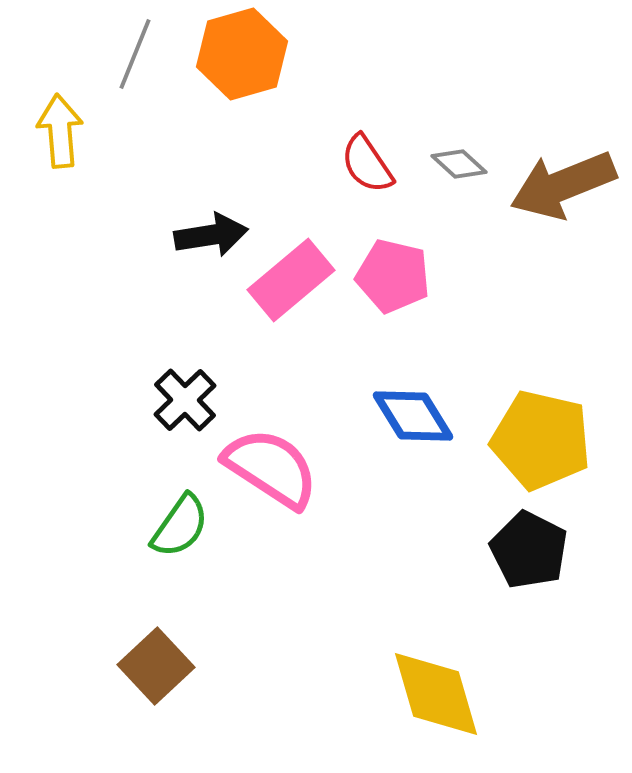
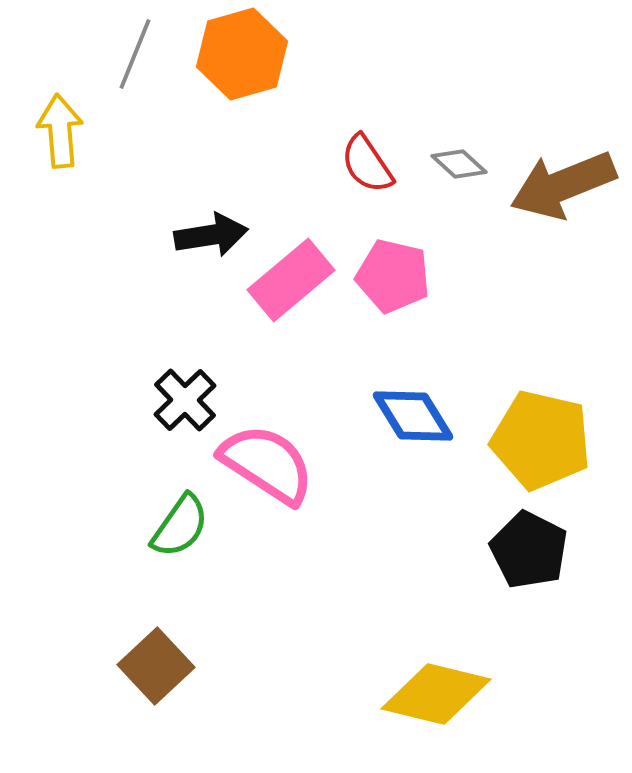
pink semicircle: moved 4 px left, 4 px up
yellow diamond: rotated 60 degrees counterclockwise
